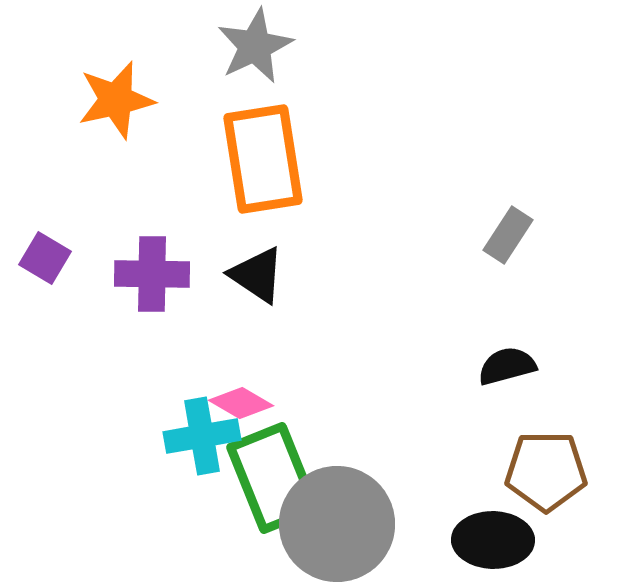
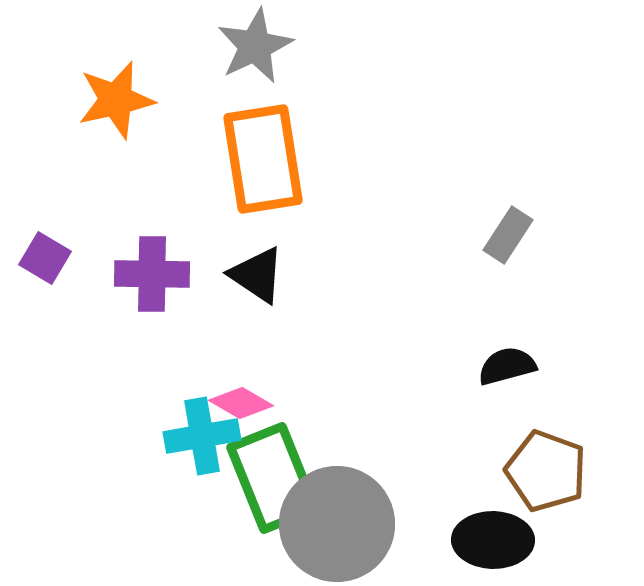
brown pentagon: rotated 20 degrees clockwise
